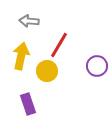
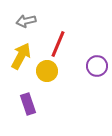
gray arrow: moved 3 px left; rotated 18 degrees counterclockwise
red line: moved 1 px left, 1 px up; rotated 8 degrees counterclockwise
yellow arrow: rotated 16 degrees clockwise
